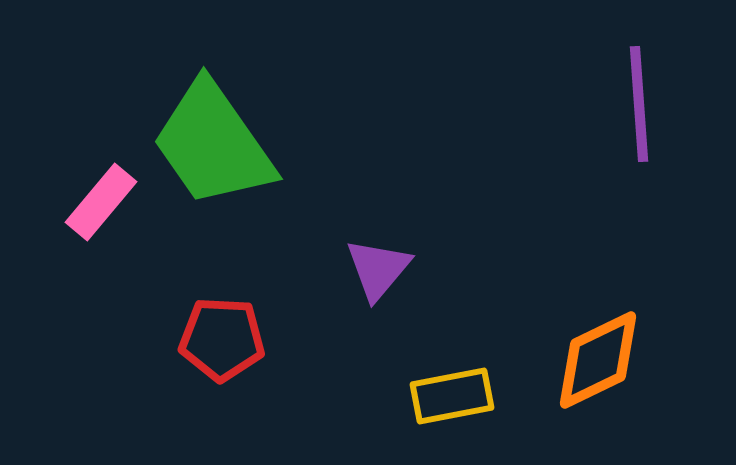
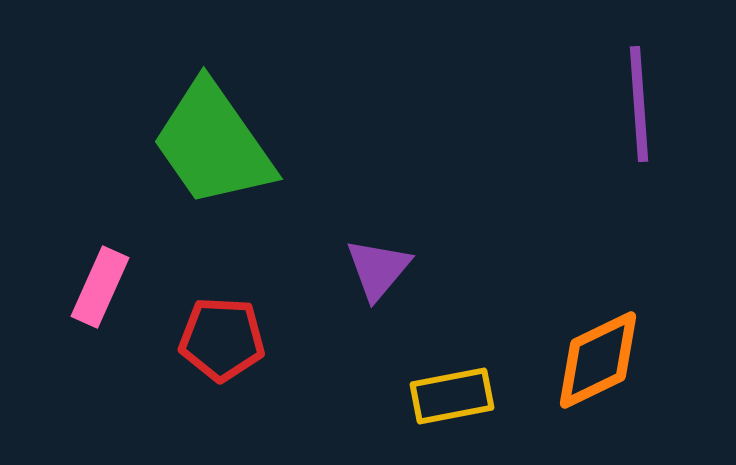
pink rectangle: moved 1 px left, 85 px down; rotated 16 degrees counterclockwise
